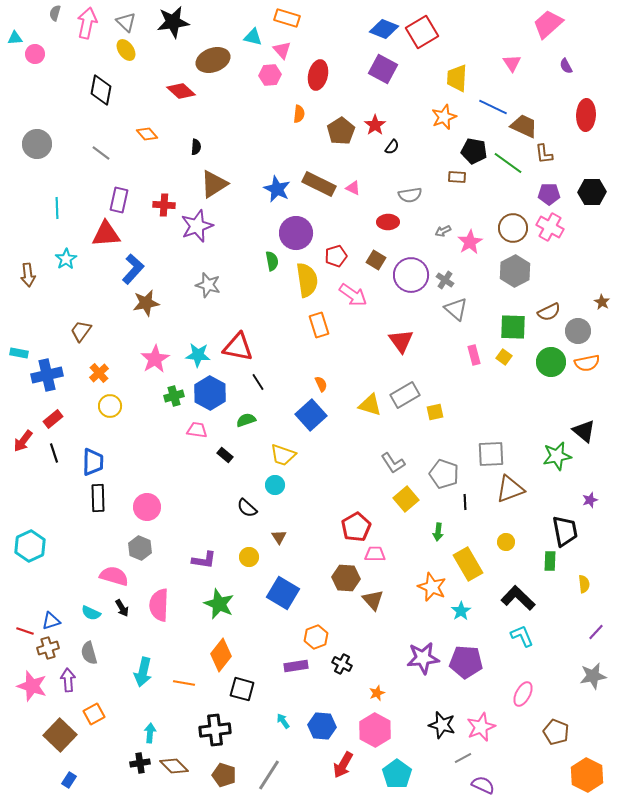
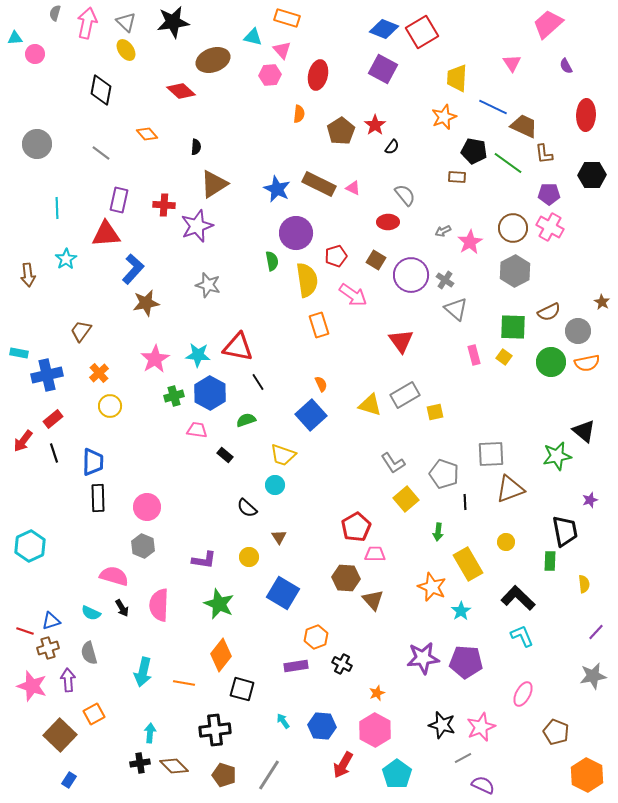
black hexagon at (592, 192): moved 17 px up
gray semicircle at (410, 195): moved 5 px left; rotated 120 degrees counterclockwise
gray hexagon at (140, 548): moved 3 px right, 2 px up
